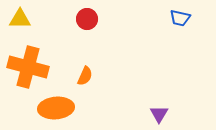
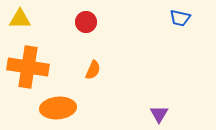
red circle: moved 1 px left, 3 px down
orange cross: rotated 6 degrees counterclockwise
orange semicircle: moved 8 px right, 6 px up
orange ellipse: moved 2 px right
